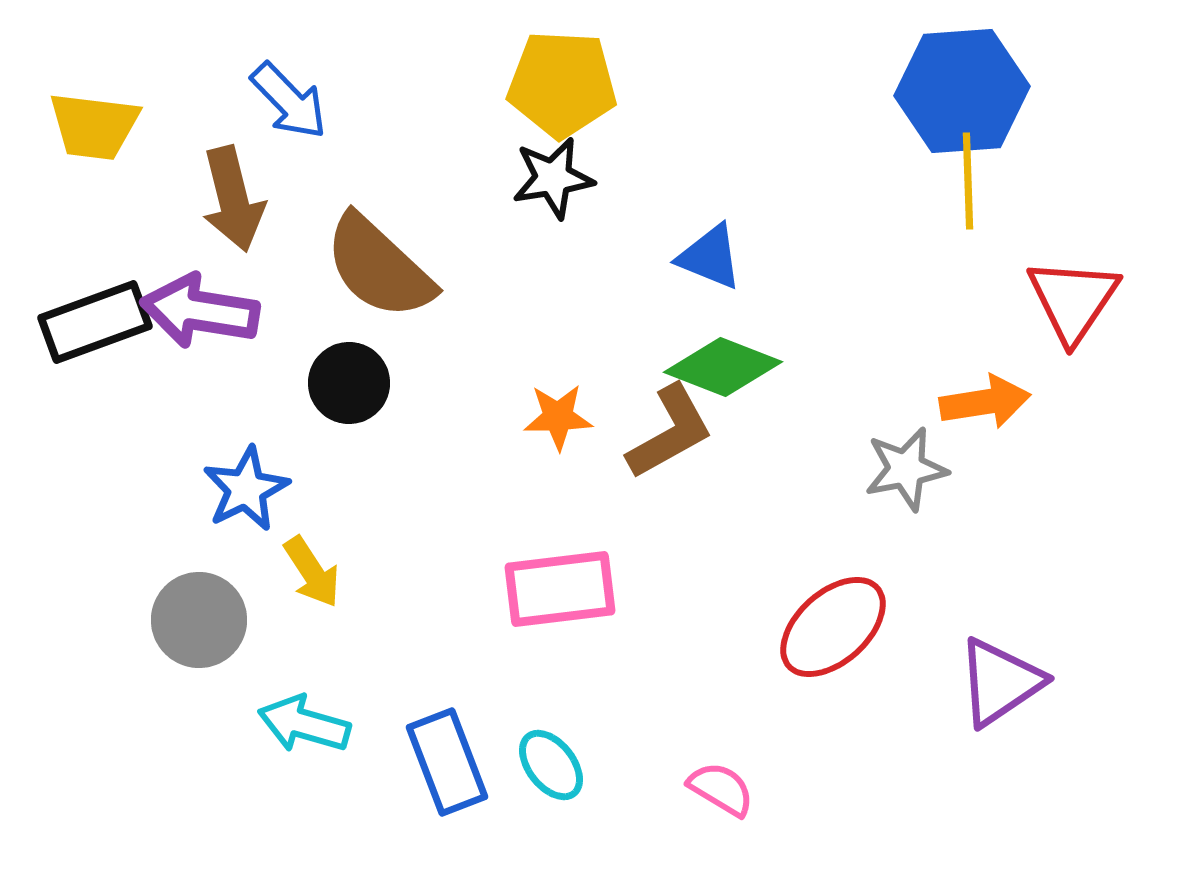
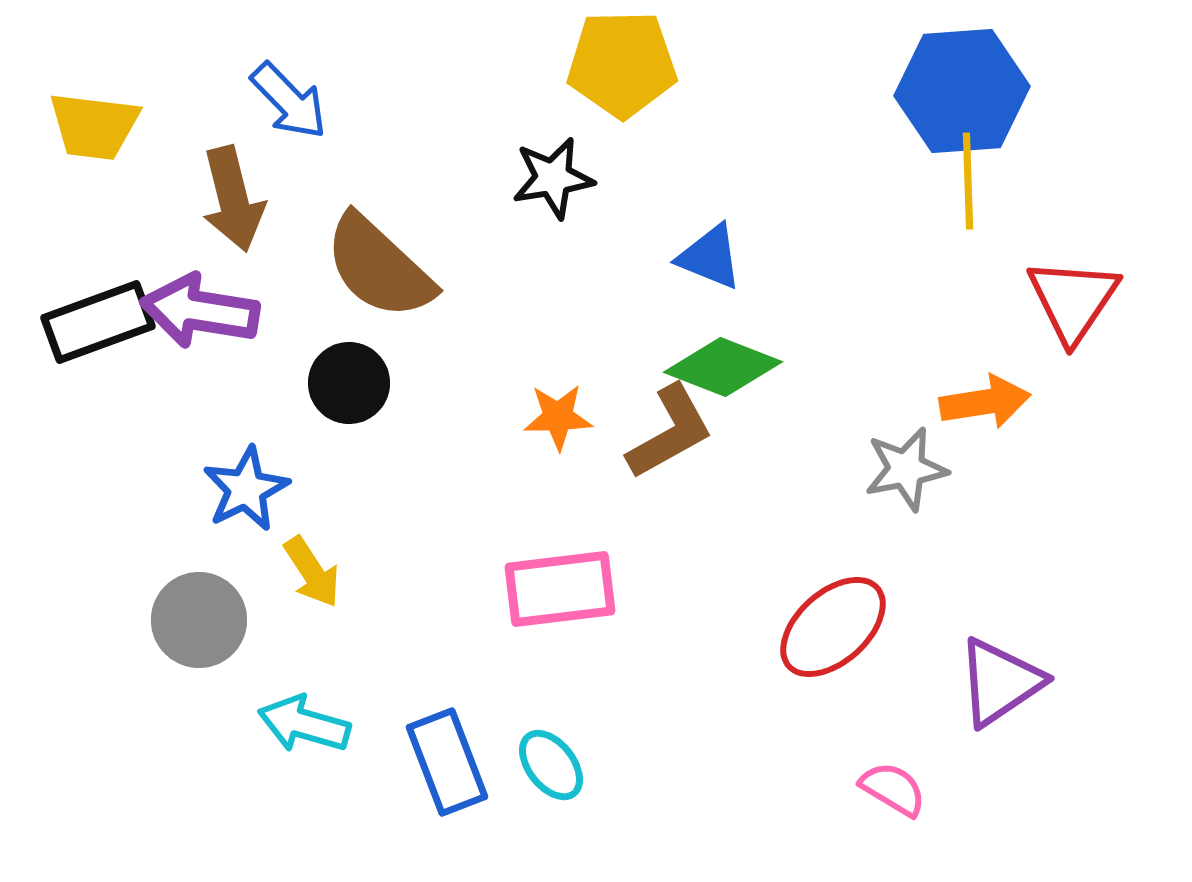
yellow pentagon: moved 60 px right, 20 px up; rotated 4 degrees counterclockwise
black rectangle: moved 3 px right
pink semicircle: moved 172 px right
